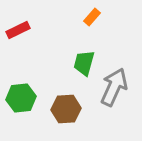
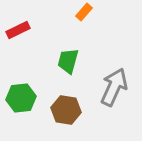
orange rectangle: moved 8 px left, 5 px up
green trapezoid: moved 16 px left, 2 px up
brown hexagon: moved 1 px down; rotated 12 degrees clockwise
